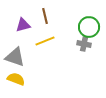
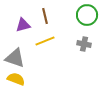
green circle: moved 2 px left, 12 px up
gray triangle: moved 1 px down
